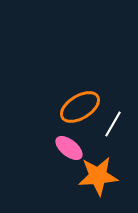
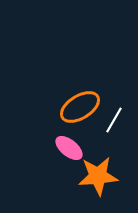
white line: moved 1 px right, 4 px up
